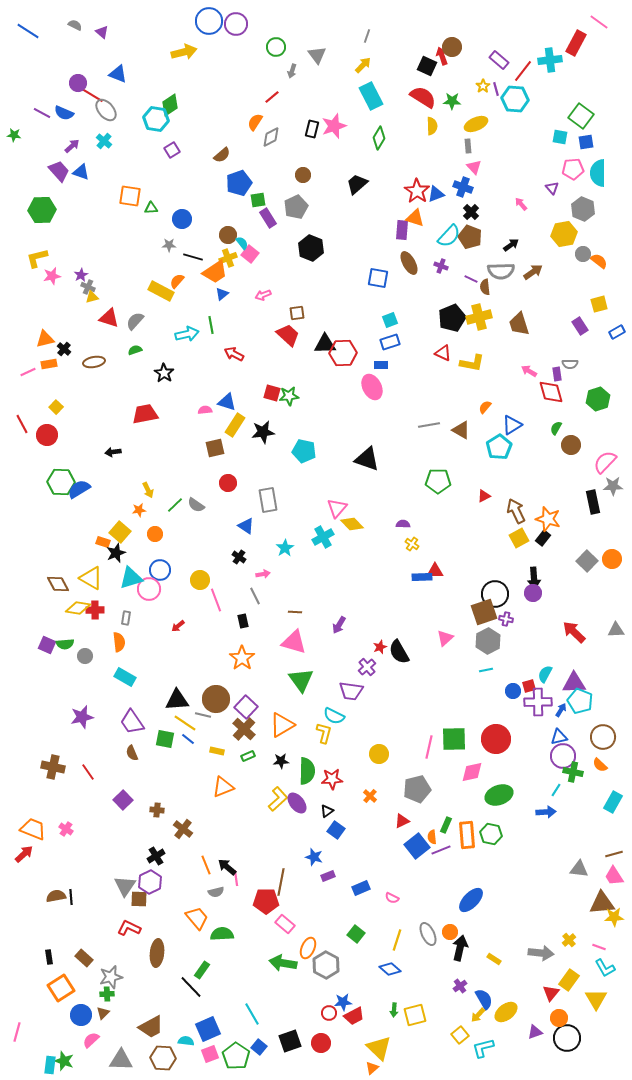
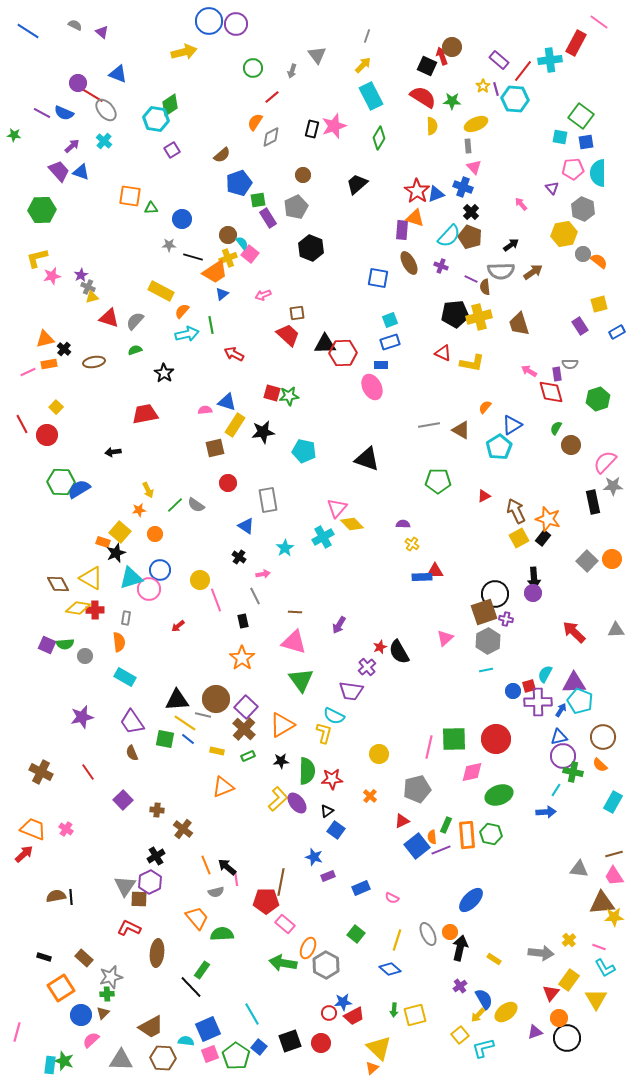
green circle at (276, 47): moved 23 px left, 21 px down
orange semicircle at (177, 281): moved 5 px right, 30 px down
black pentagon at (452, 318): moved 3 px right, 4 px up; rotated 16 degrees clockwise
brown cross at (53, 767): moved 12 px left, 5 px down; rotated 15 degrees clockwise
black rectangle at (49, 957): moved 5 px left; rotated 64 degrees counterclockwise
